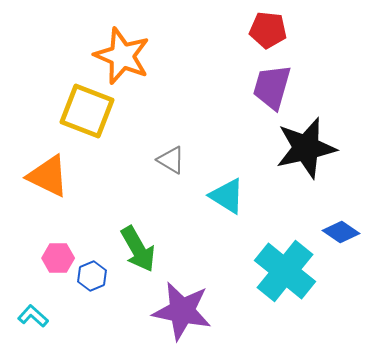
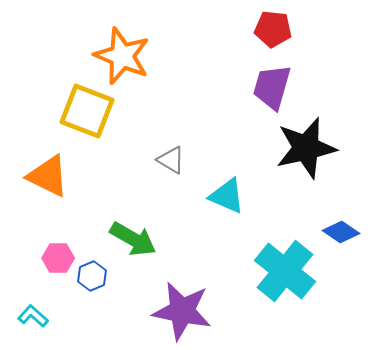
red pentagon: moved 5 px right, 1 px up
cyan triangle: rotated 9 degrees counterclockwise
green arrow: moved 5 px left, 10 px up; rotated 30 degrees counterclockwise
